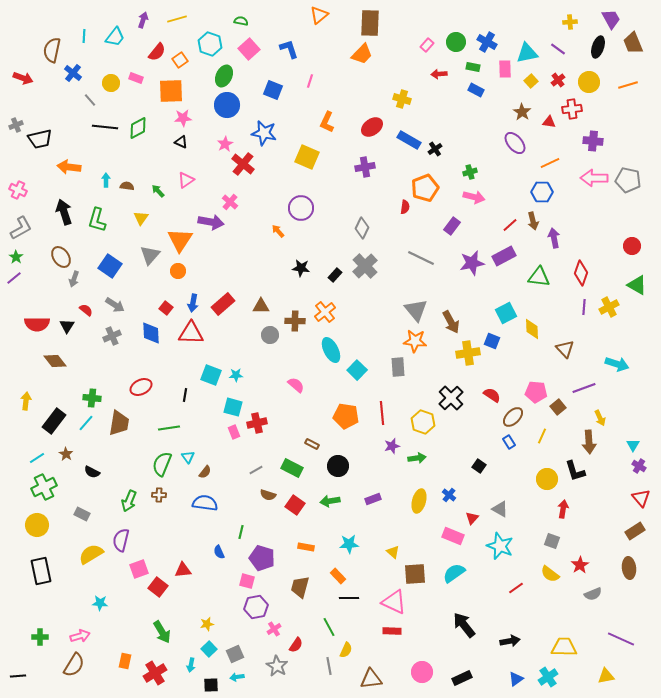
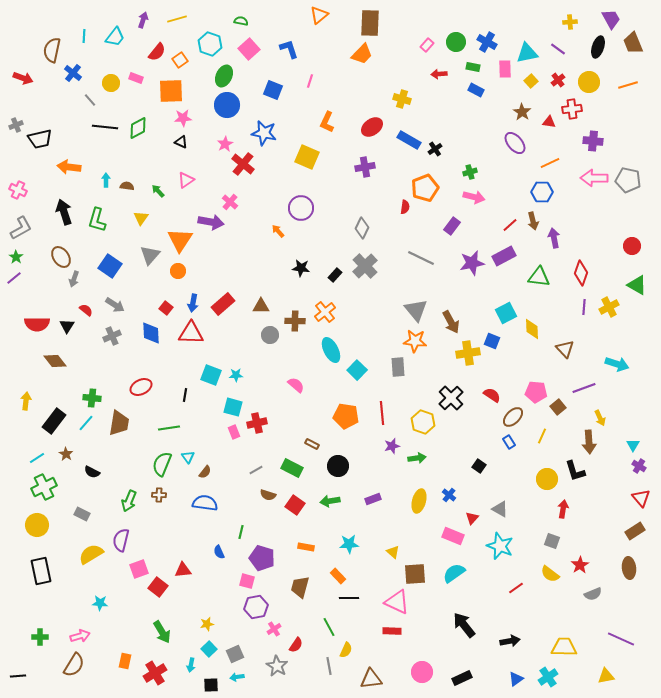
pink triangle at (394, 602): moved 3 px right
